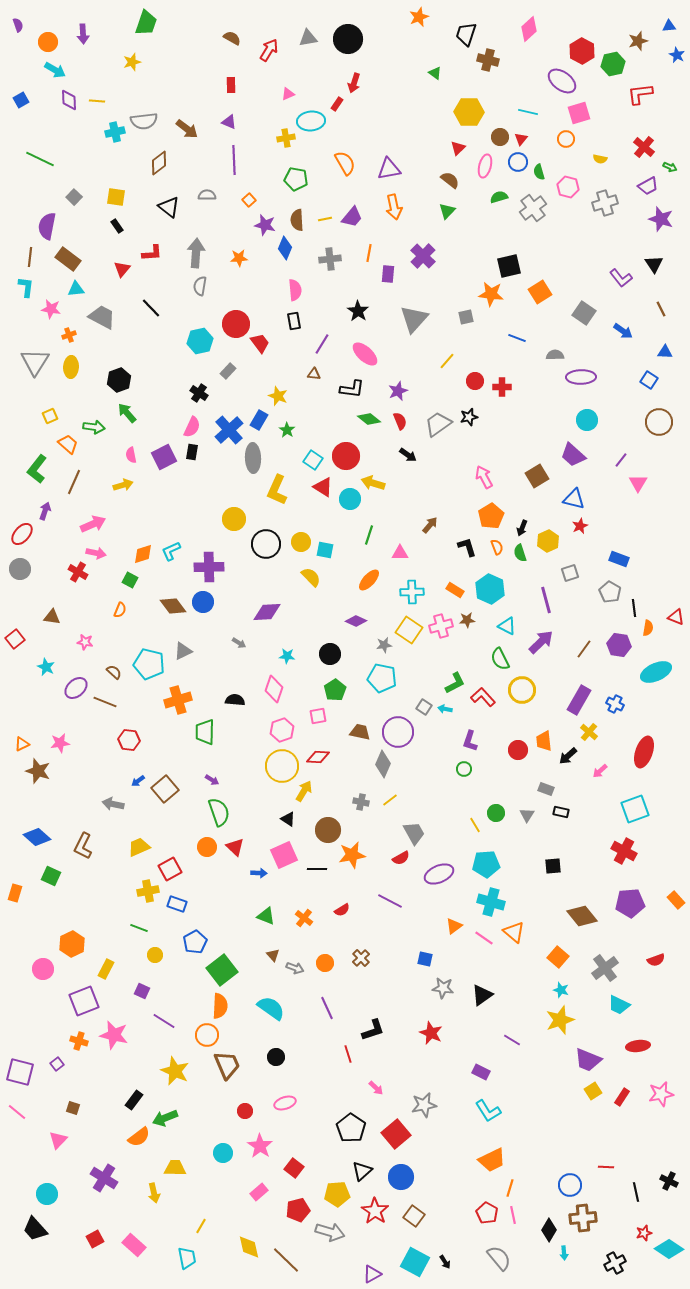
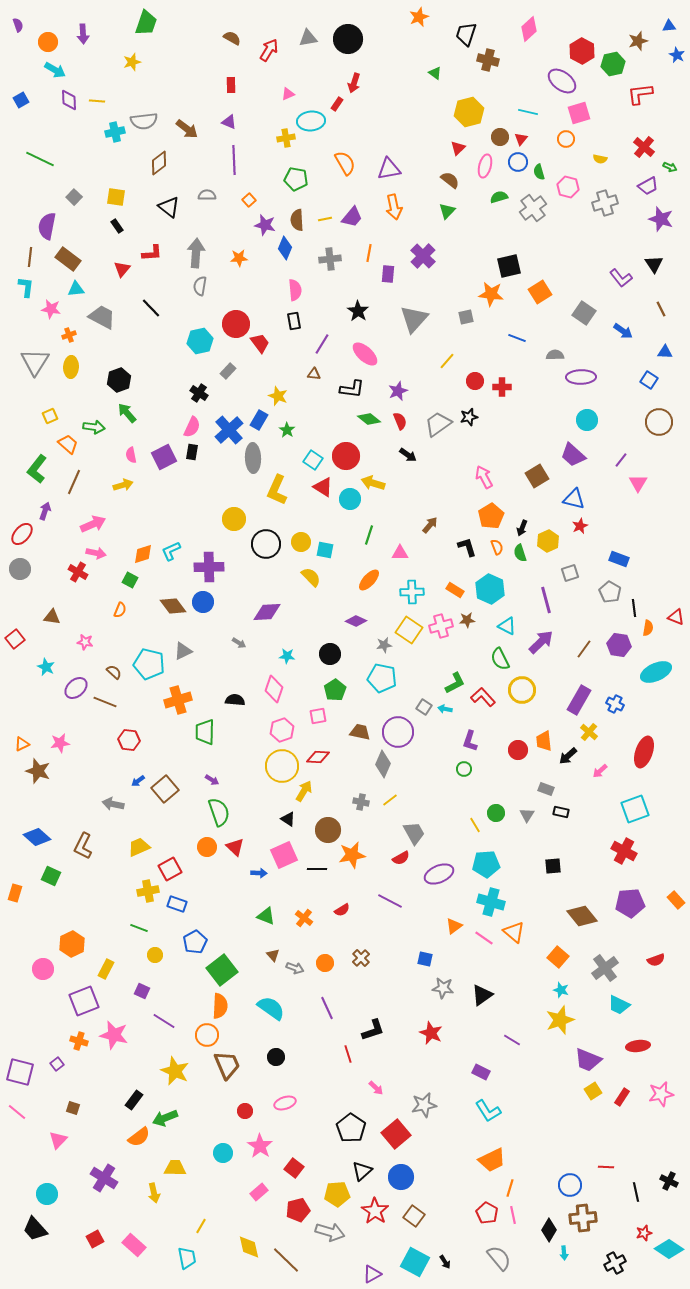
yellow hexagon at (469, 112): rotated 16 degrees counterclockwise
